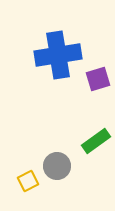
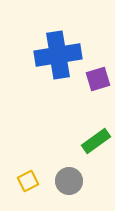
gray circle: moved 12 px right, 15 px down
